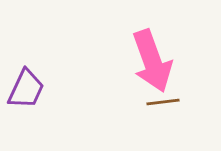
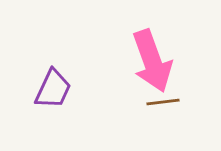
purple trapezoid: moved 27 px right
